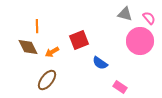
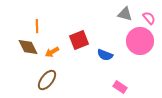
blue semicircle: moved 5 px right, 8 px up; rotated 14 degrees counterclockwise
